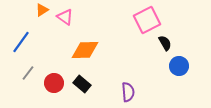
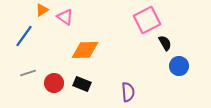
blue line: moved 3 px right, 6 px up
gray line: rotated 35 degrees clockwise
black rectangle: rotated 18 degrees counterclockwise
